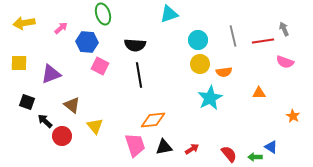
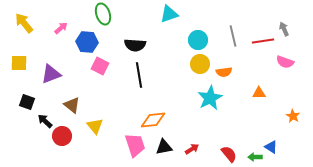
yellow arrow: rotated 60 degrees clockwise
